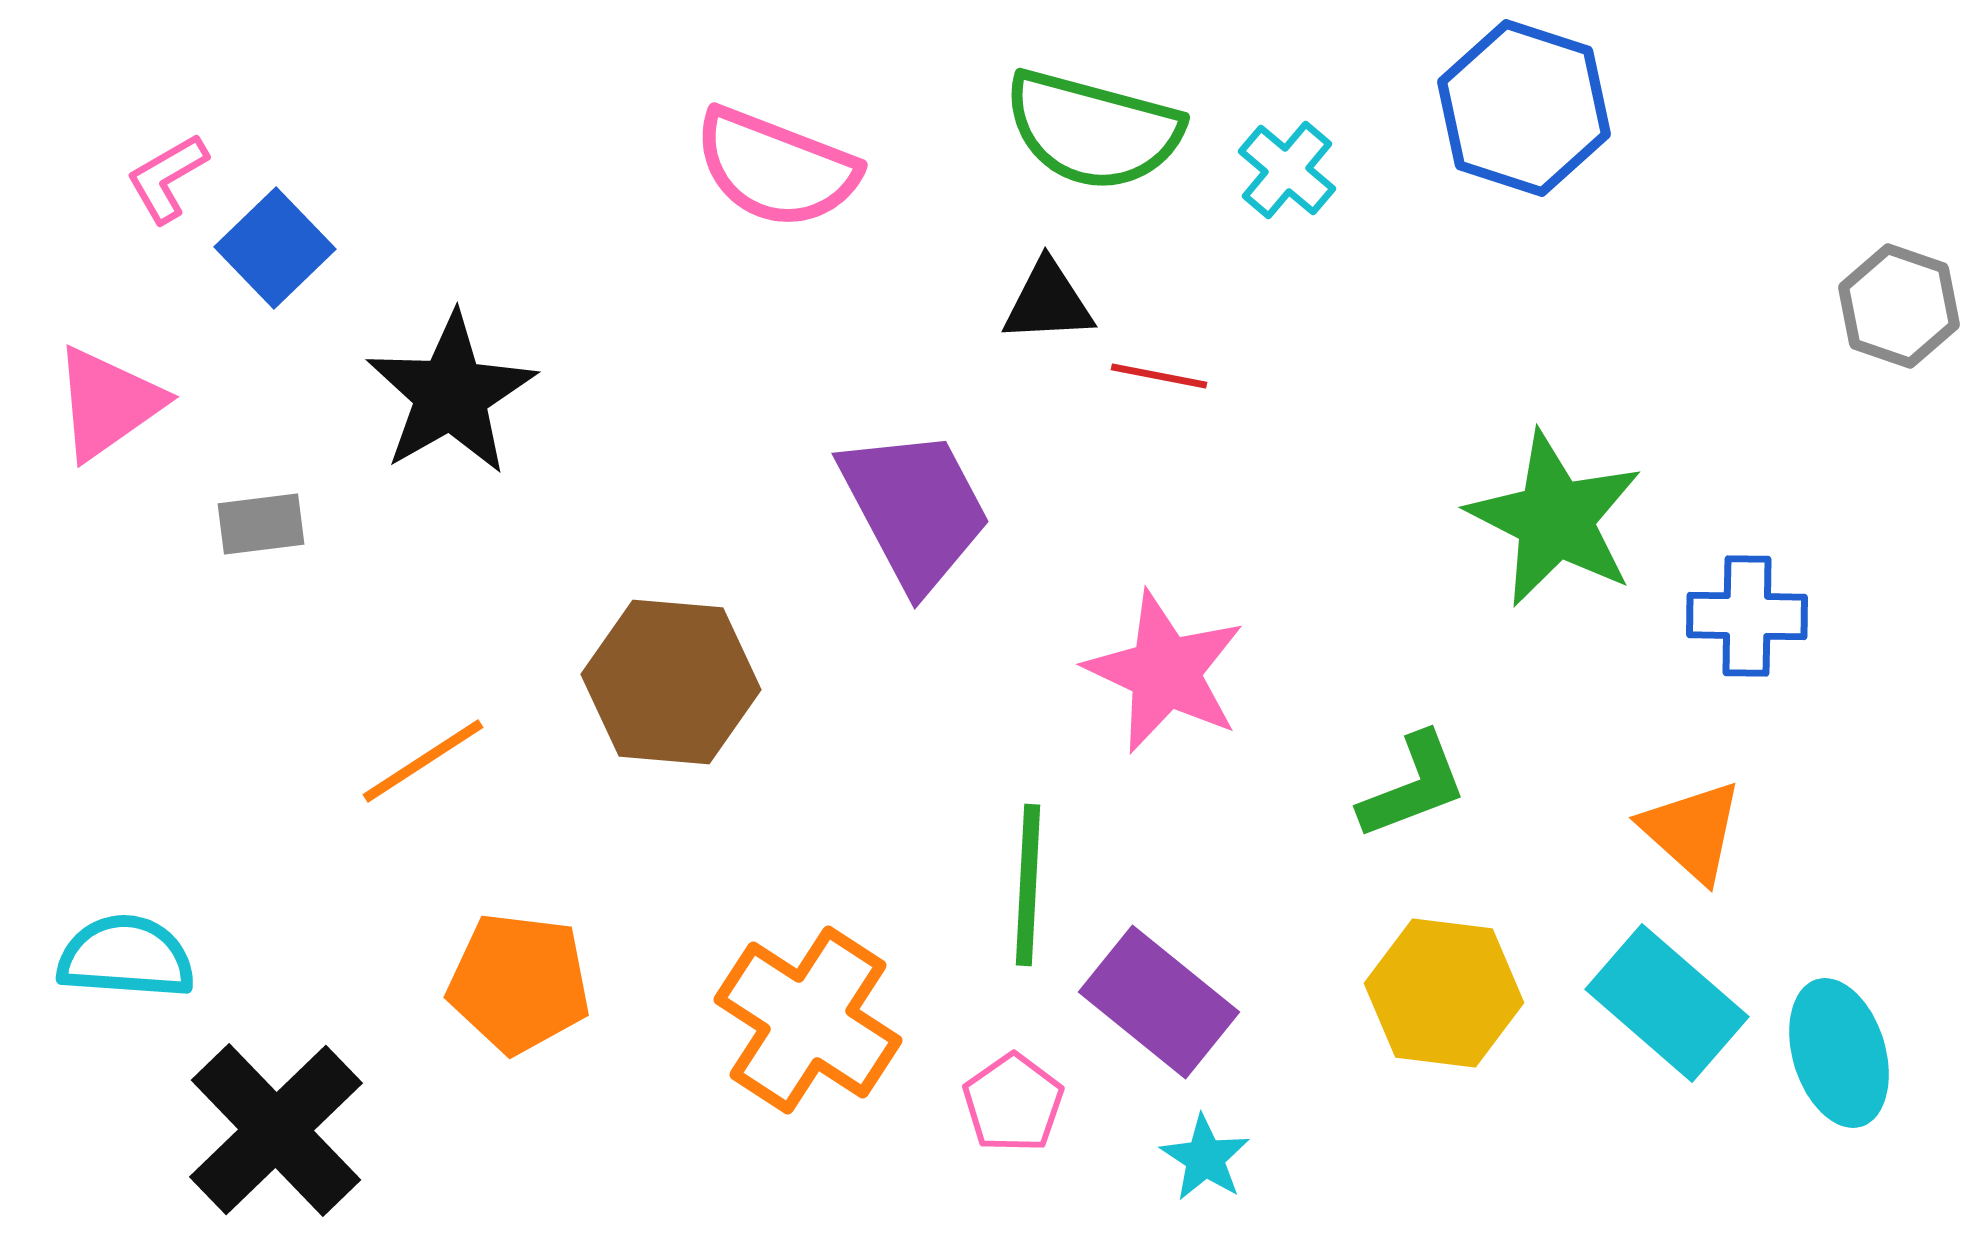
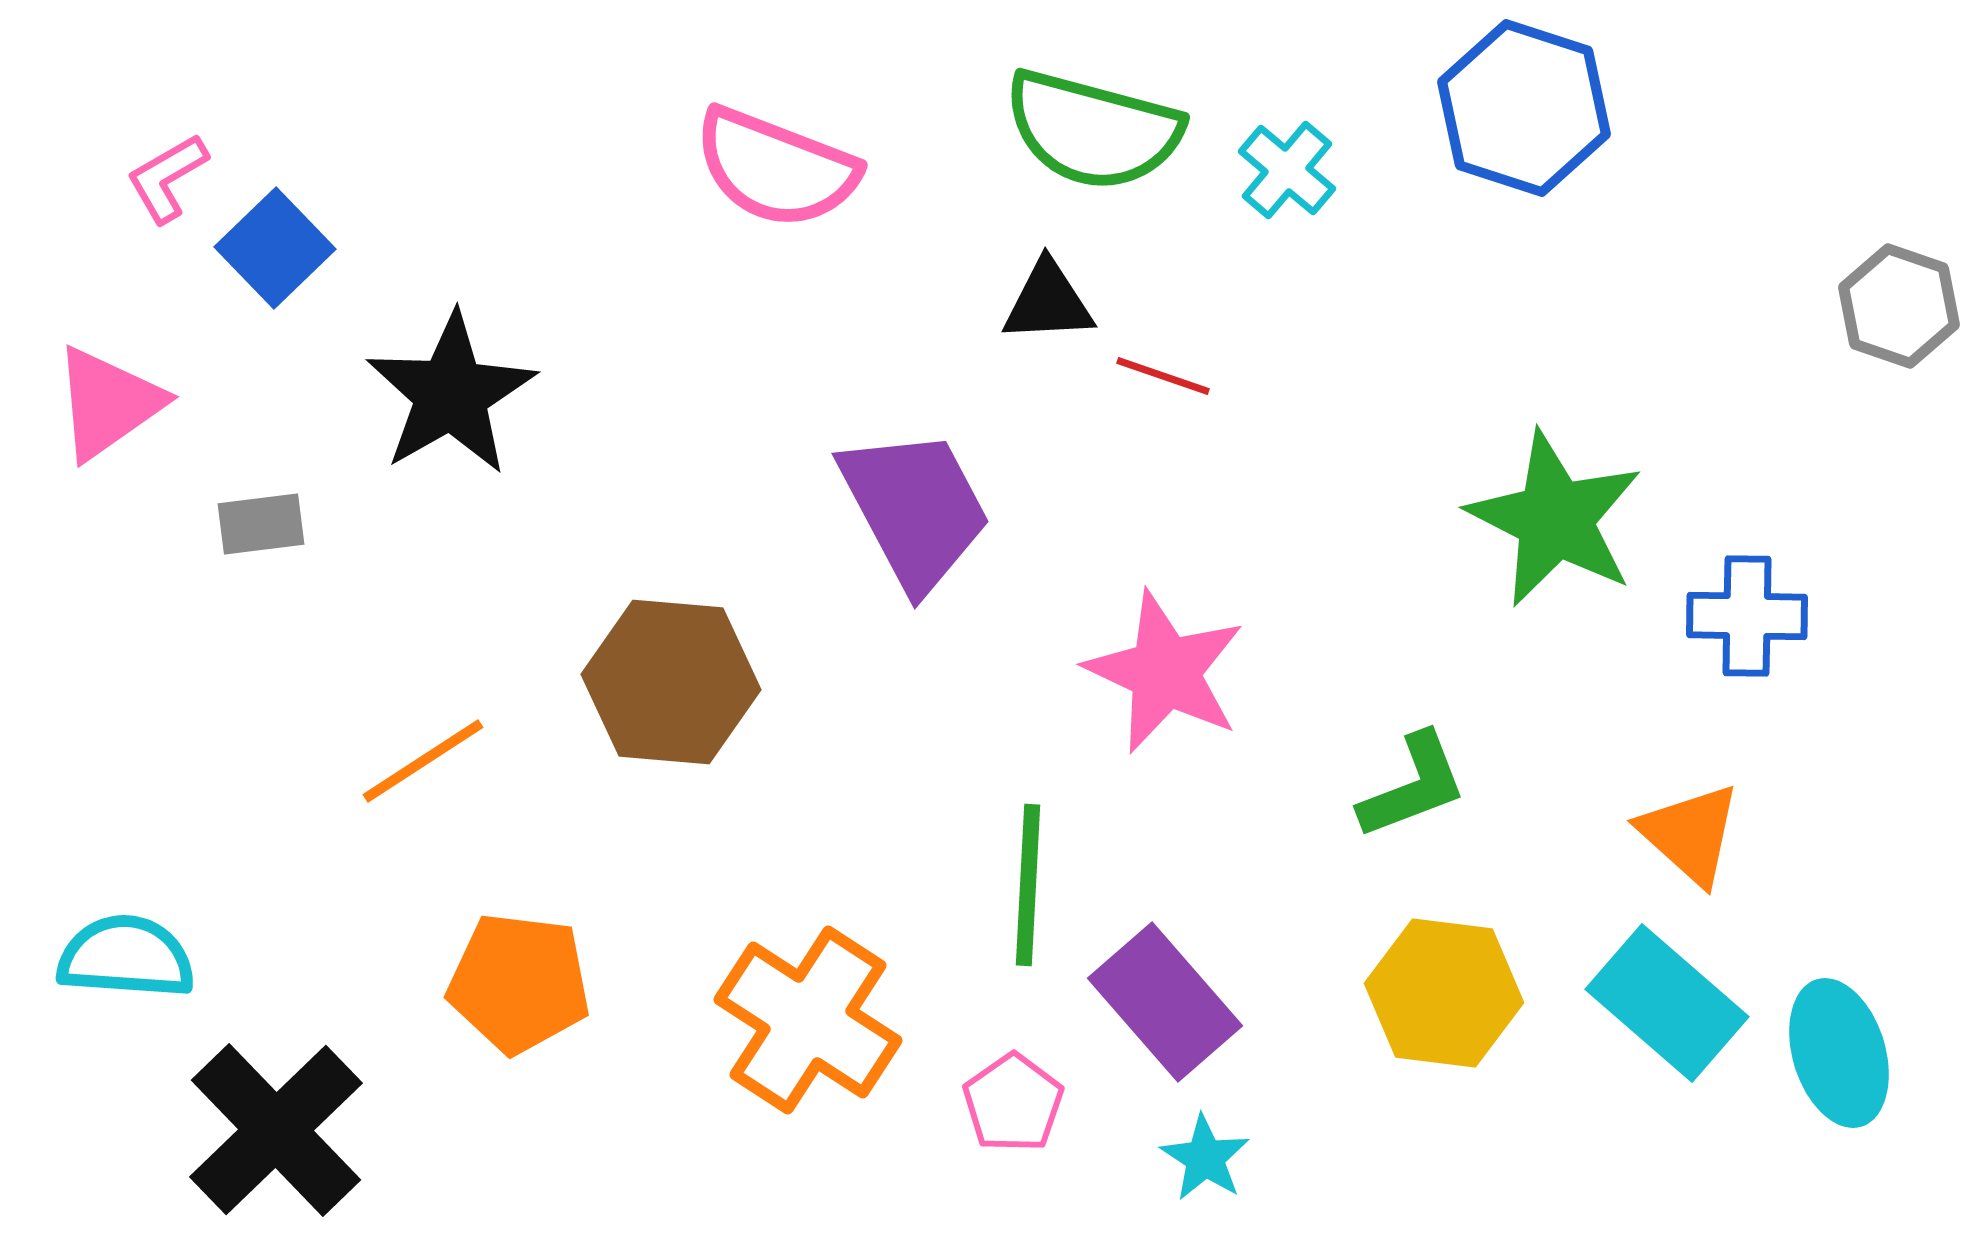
red line: moved 4 px right; rotated 8 degrees clockwise
orange triangle: moved 2 px left, 3 px down
purple rectangle: moved 6 px right; rotated 10 degrees clockwise
